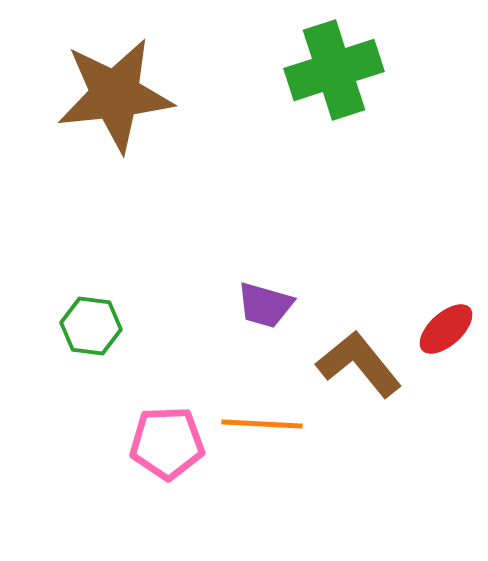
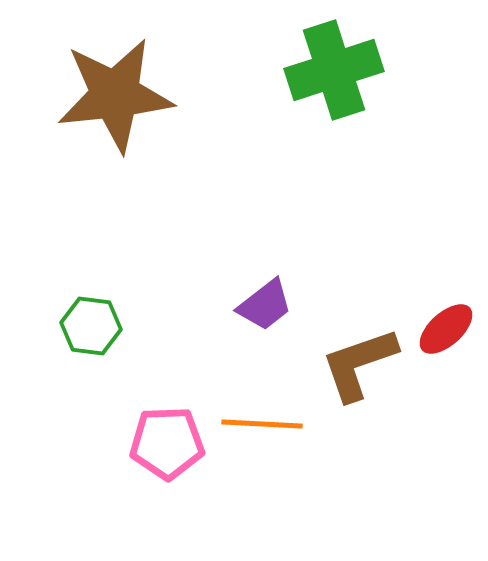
purple trapezoid: rotated 54 degrees counterclockwise
brown L-shape: rotated 70 degrees counterclockwise
